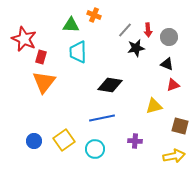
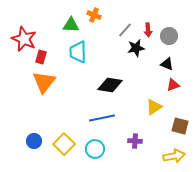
gray circle: moved 1 px up
yellow triangle: moved 1 px down; rotated 18 degrees counterclockwise
yellow square: moved 4 px down; rotated 10 degrees counterclockwise
